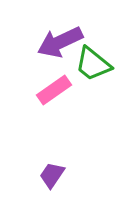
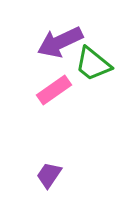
purple trapezoid: moved 3 px left
